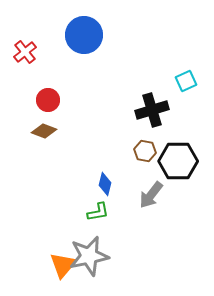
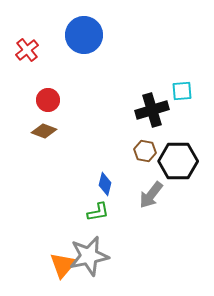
red cross: moved 2 px right, 2 px up
cyan square: moved 4 px left, 10 px down; rotated 20 degrees clockwise
